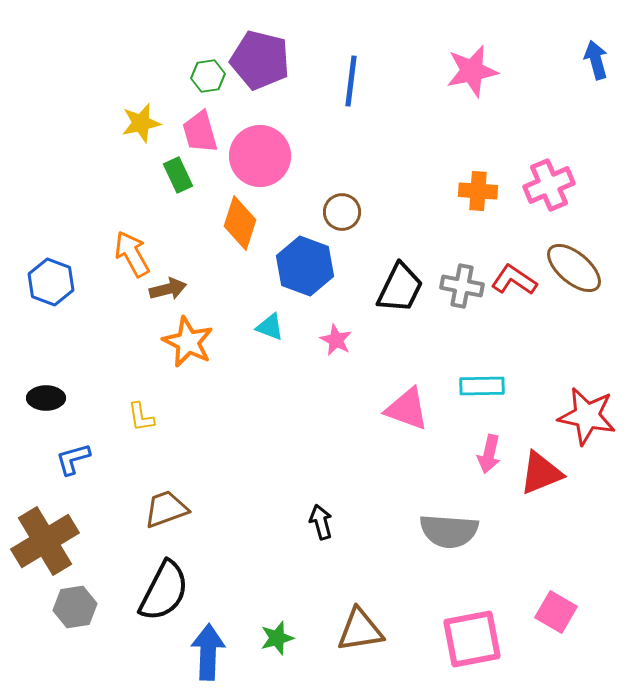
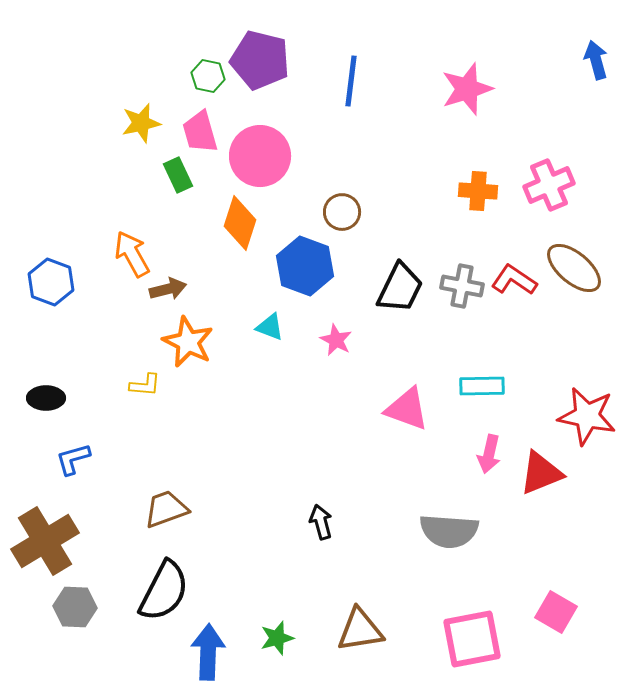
pink star at (472, 71): moved 5 px left, 18 px down; rotated 6 degrees counterclockwise
green hexagon at (208, 76): rotated 20 degrees clockwise
yellow L-shape at (141, 417): moved 4 px right, 32 px up; rotated 76 degrees counterclockwise
gray hexagon at (75, 607): rotated 12 degrees clockwise
